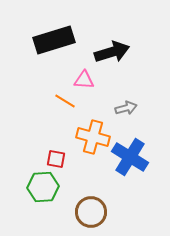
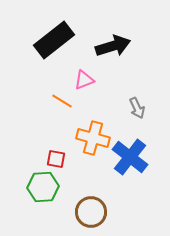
black rectangle: rotated 21 degrees counterclockwise
black arrow: moved 1 px right, 6 px up
pink triangle: rotated 25 degrees counterclockwise
orange line: moved 3 px left
gray arrow: moved 11 px right; rotated 80 degrees clockwise
orange cross: moved 1 px down
blue cross: rotated 6 degrees clockwise
